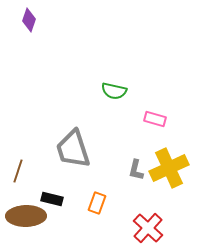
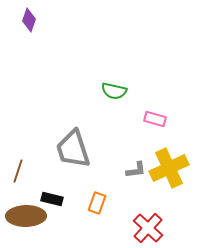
gray L-shape: rotated 110 degrees counterclockwise
